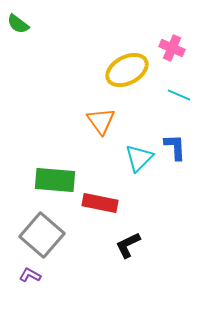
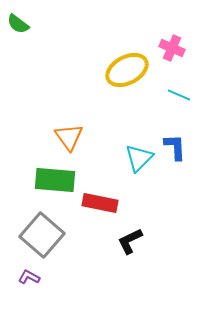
orange triangle: moved 32 px left, 16 px down
black L-shape: moved 2 px right, 4 px up
purple L-shape: moved 1 px left, 2 px down
